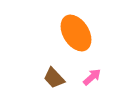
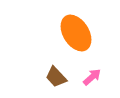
brown trapezoid: moved 2 px right, 1 px up
